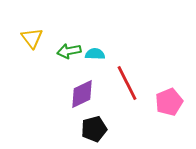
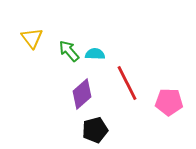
green arrow: rotated 60 degrees clockwise
purple diamond: rotated 16 degrees counterclockwise
pink pentagon: rotated 24 degrees clockwise
black pentagon: moved 1 px right, 1 px down
